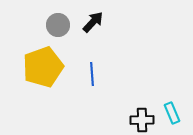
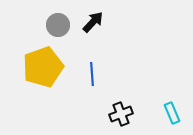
black cross: moved 21 px left, 6 px up; rotated 20 degrees counterclockwise
